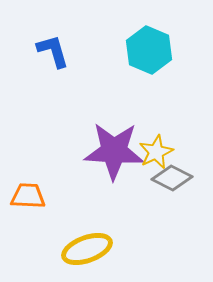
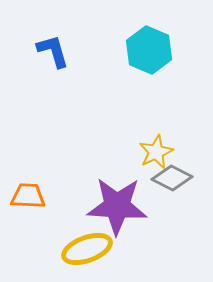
purple star: moved 3 px right, 55 px down
